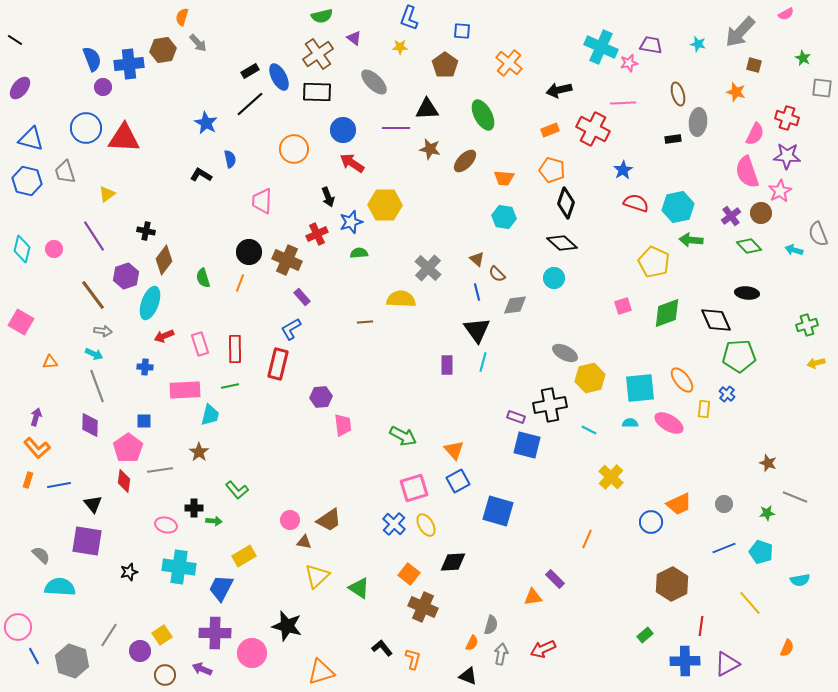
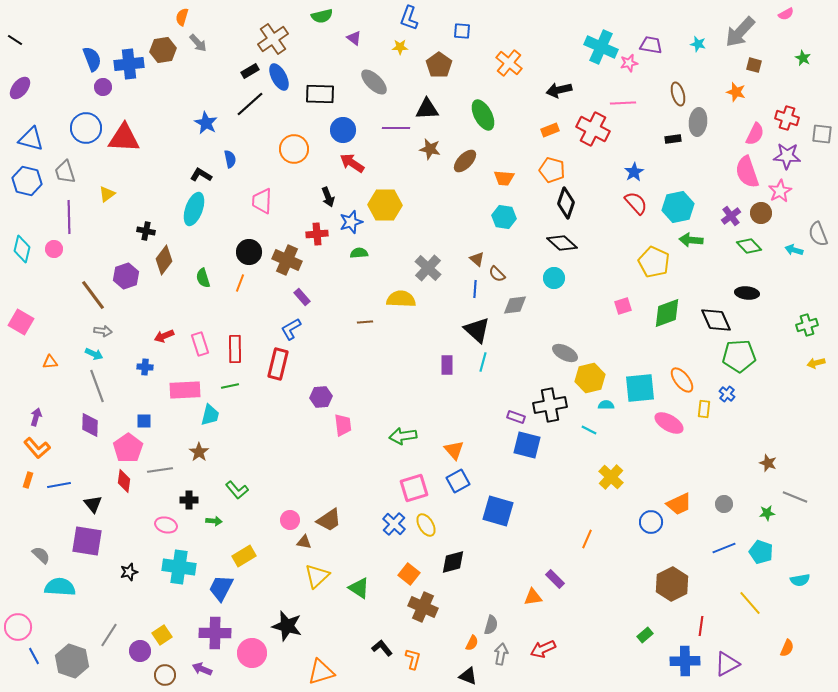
brown cross at (318, 54): moved 45 px left, 15 px up
brown pentagon at (445, 65): moved 6 px left
gray square at (822, 88): moved 46 px down
black rectangle at (317, 92): moved 3 px right, 2 px down
blue star at (623, 170): moved 11 px right, 2 px down
red semicircle at (636, 203): rotated 30 degrees clockwise
red cross at (317, 234): rotated 20 degrees clockwise
purple line at (94, 236): moved 25 px left, 19 px up; rotated 32 degrees clockwise
blue line at (477, 292): moved 2 px left, 3 px up; rotated 18 degrees clockwise
cyan ellipse at (150, 303): moved 44 px right, 94 px up
black triangle at (477, 330): rotated 12 degrees counterclockwise
cyan semicircle at (630, 423): moved 24 px left, 18 px up
green arrow at (403, 436): rotated 144 degrees clockwise
black cross at (194, 508): moved 5 px left, 8 px up
black diamond at (453, 562): rotated 12 degrees counterclockwise
